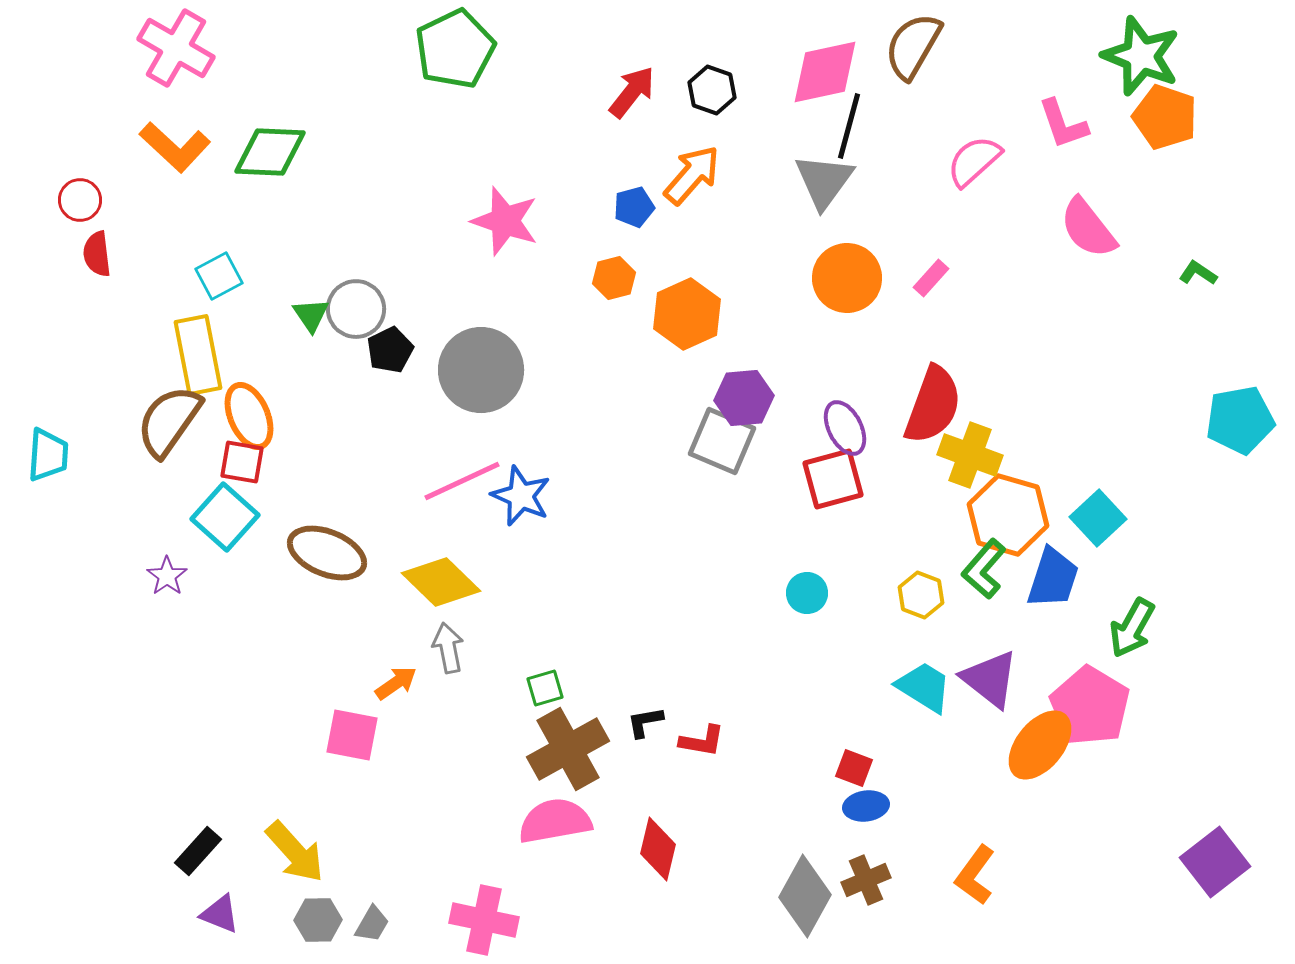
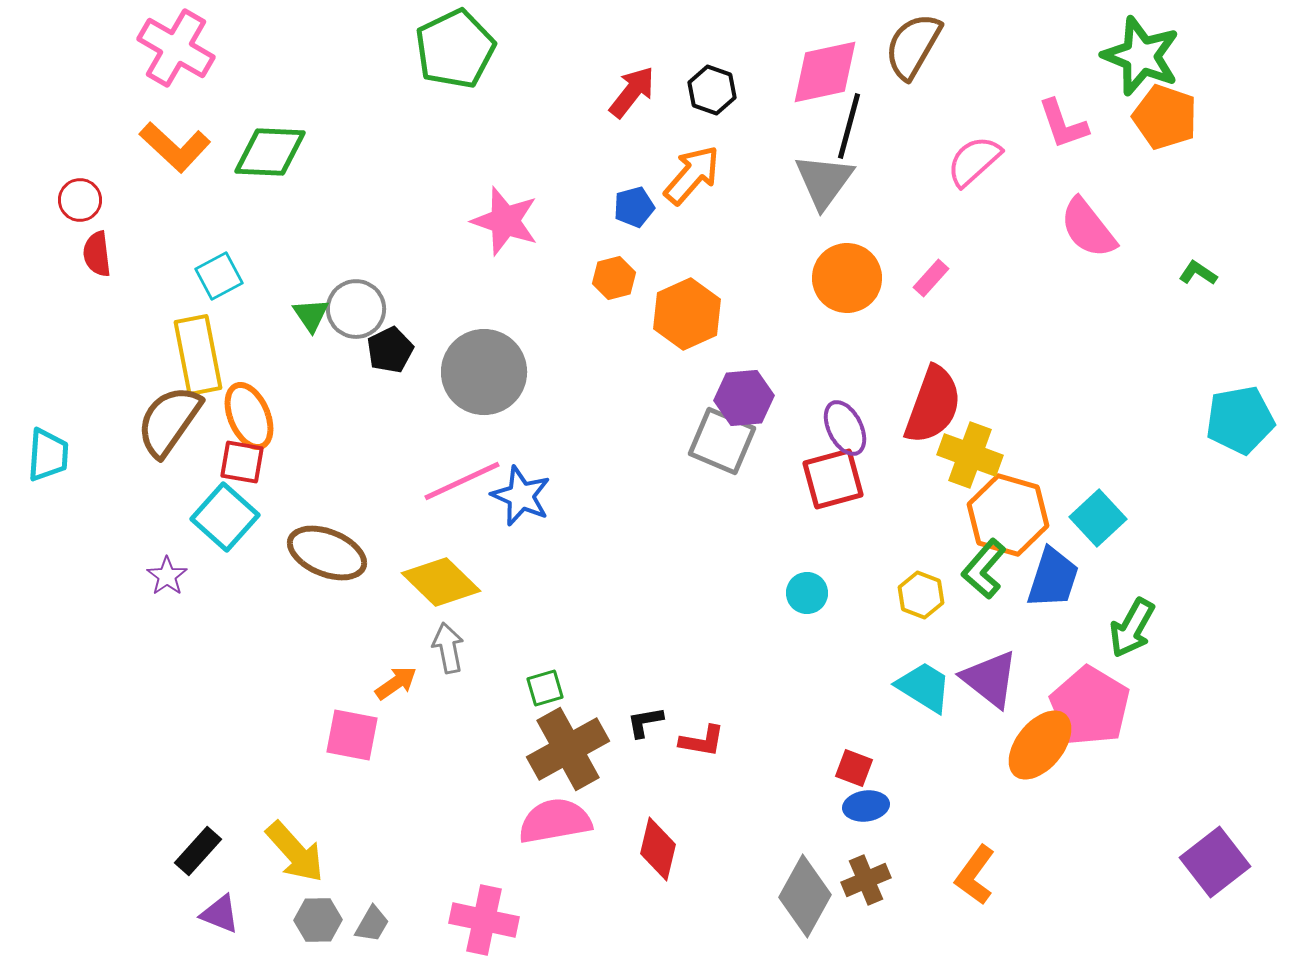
gray circle at (481, 370): moved 3 px right, 2 px down
